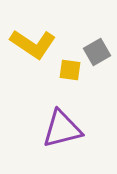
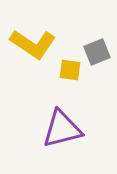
gray square: rotated 8 degrees clockwise
